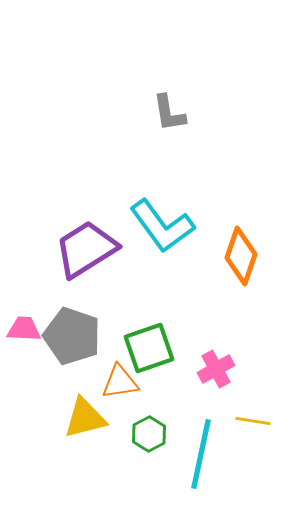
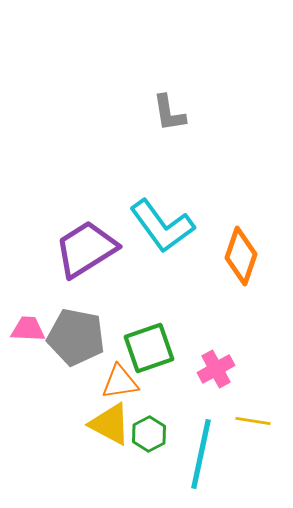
pink trapezoid: moved 4 px right
gray pentagon: moved 4 px right, 1 px down; rotated 8 degrees counterclockwise
yellow triangle: moved 25 px right, 6 px down; rotated 42 degrees clockwise
